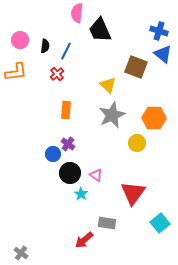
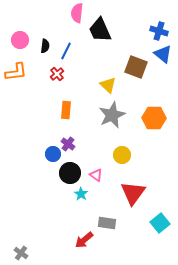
yellow circle: moved 15 px left, 12 px down
